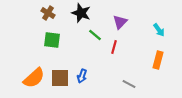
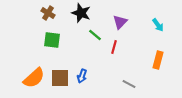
cyan arrow: moved 1 px left, 5 px up
